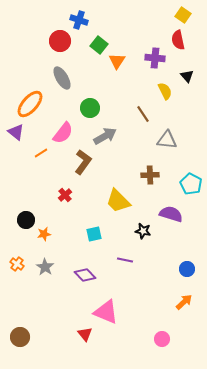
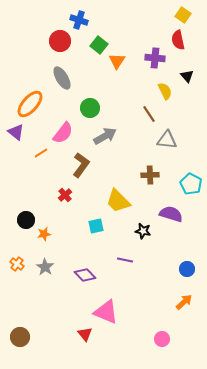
brown line: moved 6 px right
brown L-shape: moved 2 px left, 3 px down
cyan square: moved 2 px right, 8 px up
